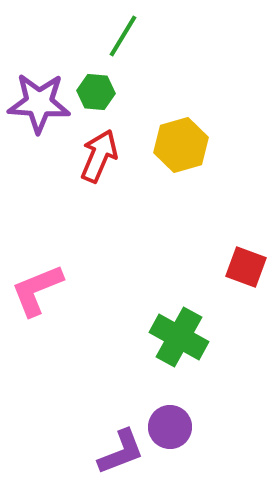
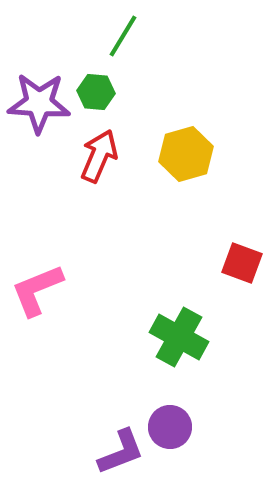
yellow hexagon: moved 5 px right, 9 px down
red square: moved 4 px left, 4 px up
